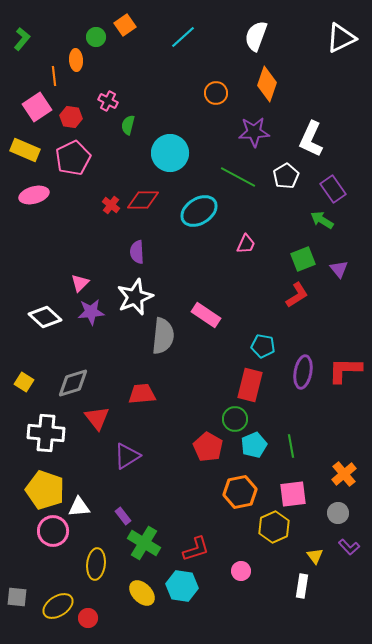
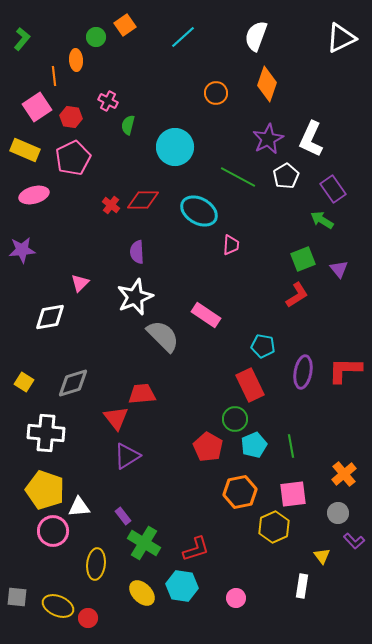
purple star at (254, 132): moved 14 px right, 7 px down; rotated 24 degrees counterclockwise
cyan circle at (170, 153): moved 5 px right, 6 px up
cyan ellipse at (199, 211): rotated 63 degrees clockwise
pink trapezoid at (246, 244): moved 15 px left, 1 px down; rotated 20 degrees counterclockwise
purple star at (91, 312): moved 69 px left, 62 px up
white diamond at (45, 317): moved 5 px right; rotated 52 degrees counterclockwise
gray semicircle at (163, 336): rotated 51 degrees counterclockwise
red rectangle at (250, 385): rotated 40 degrees counterclockwise
red triangle at (97, 418): moved 19 px right
purple L-shape at (349, 547): moved 5 px right, 6 px up
yellow triangle at (315, 556): moved 7 px right
pink circle at (241, 571): moved 5 px left, 27 px down
yellow ellipse at (58, 606): rotated 56 degrees clockwise
